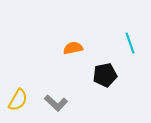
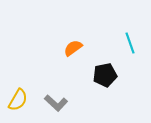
orange semicircle: rotated 24 degrees counterclockwise
